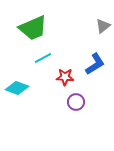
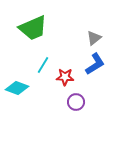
gray triangle: moved 9 px left, 12 px down
cyan line: moved 7 px down; rotated 30 degrees counterclockwise
